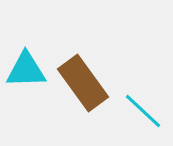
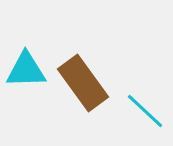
cyan line: moved 2 px right
